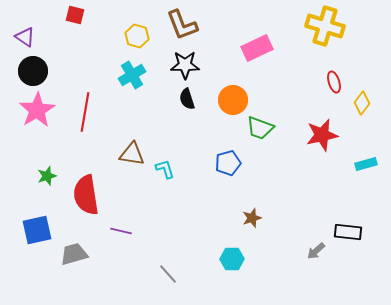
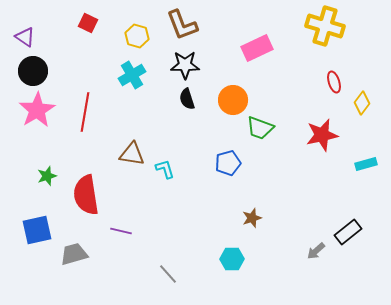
red square: moved 13 px right, 8 px down; rotated 12 degrees clockwise
black rectangle: rotated 44 degrees counterclockwise
